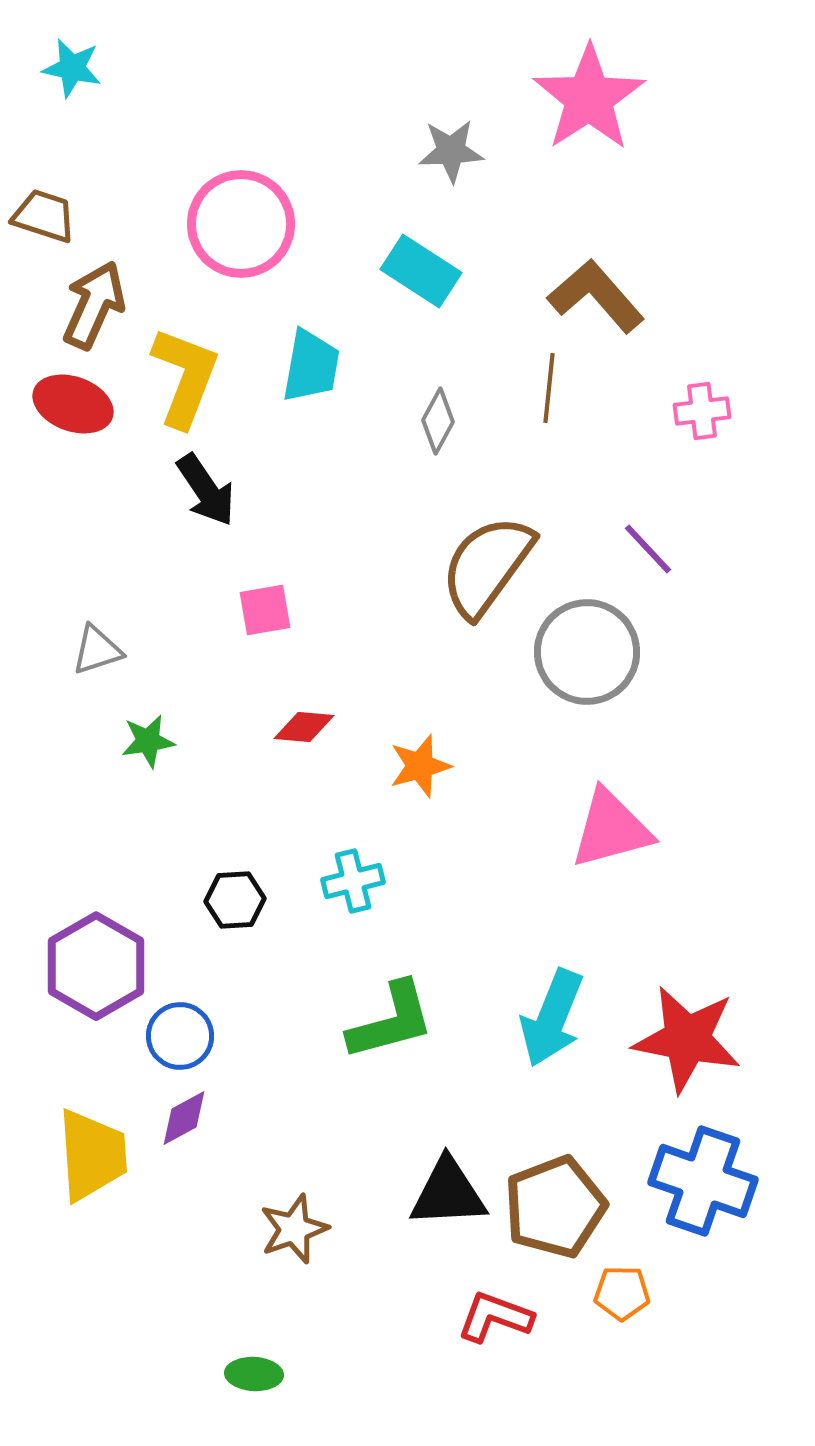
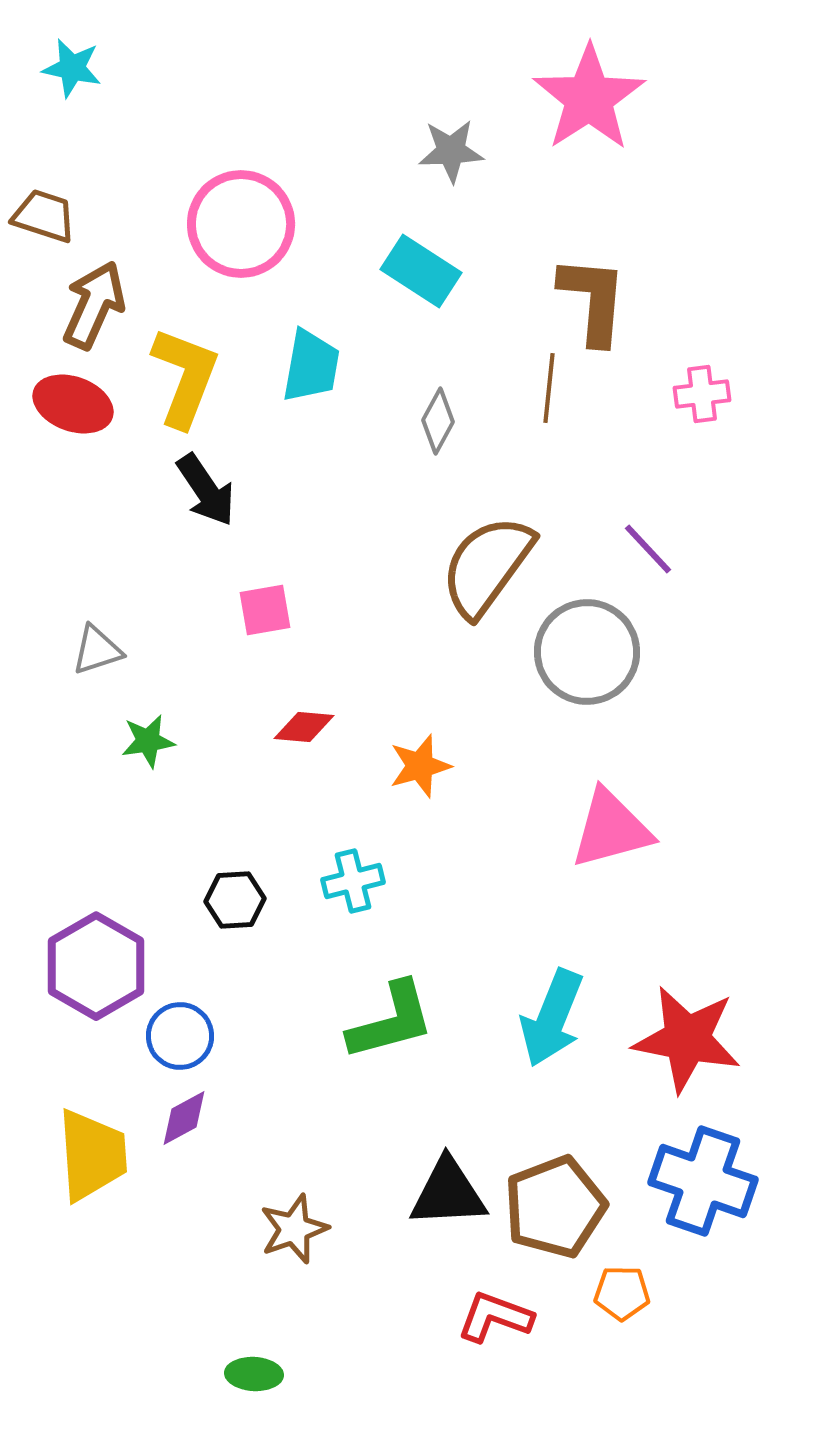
brown L-shape: moved 3 px left, 4 px down; rotated 46 degrees clockwise
pink cross: moved 17 px up
